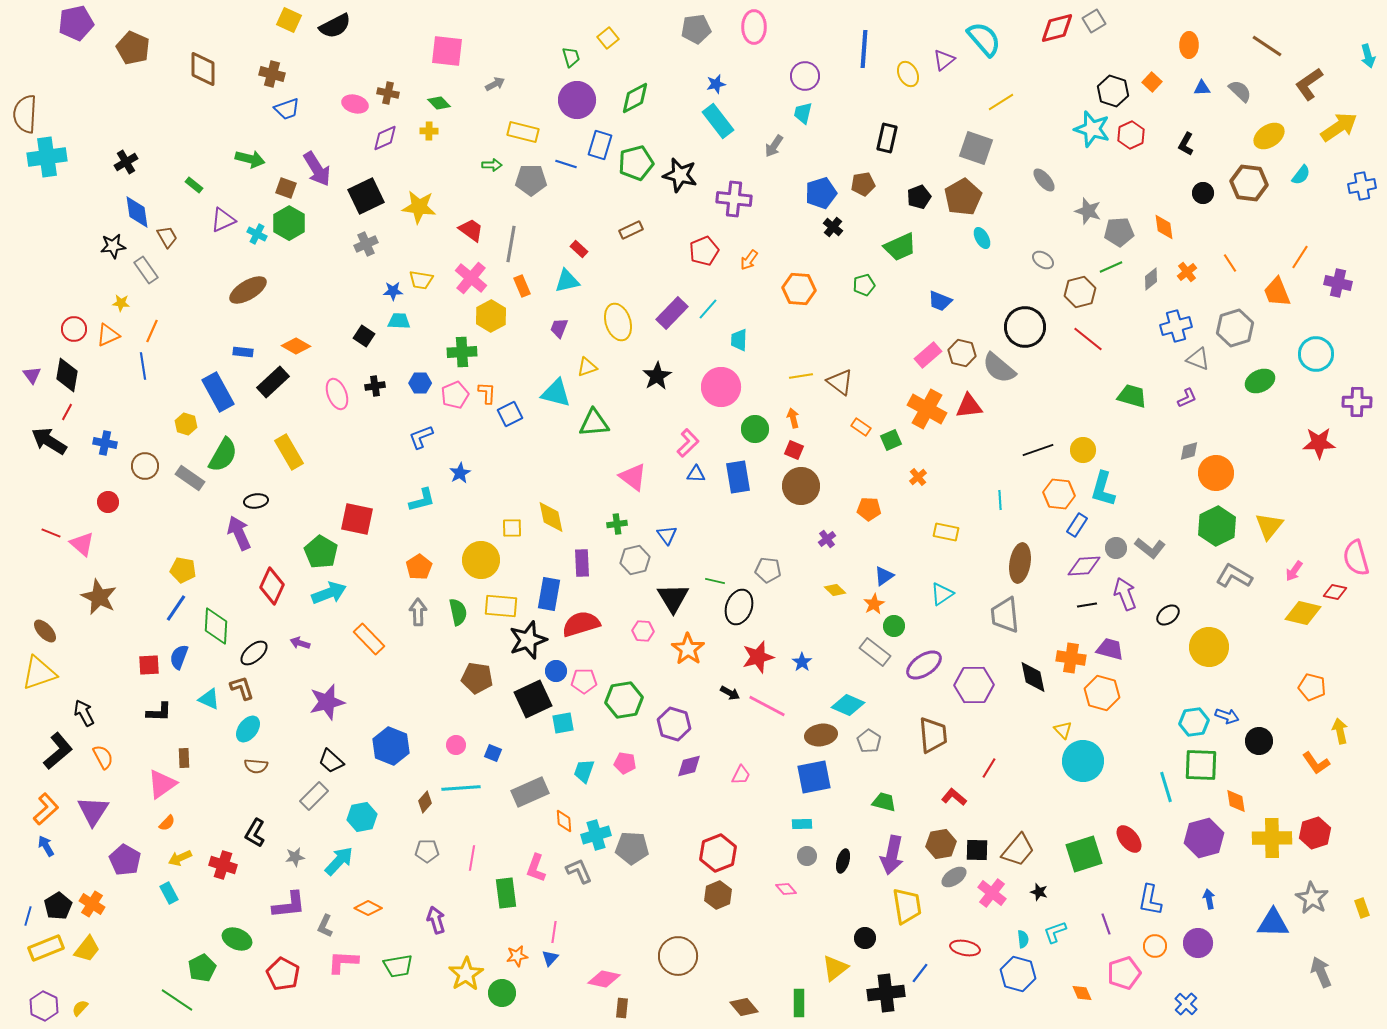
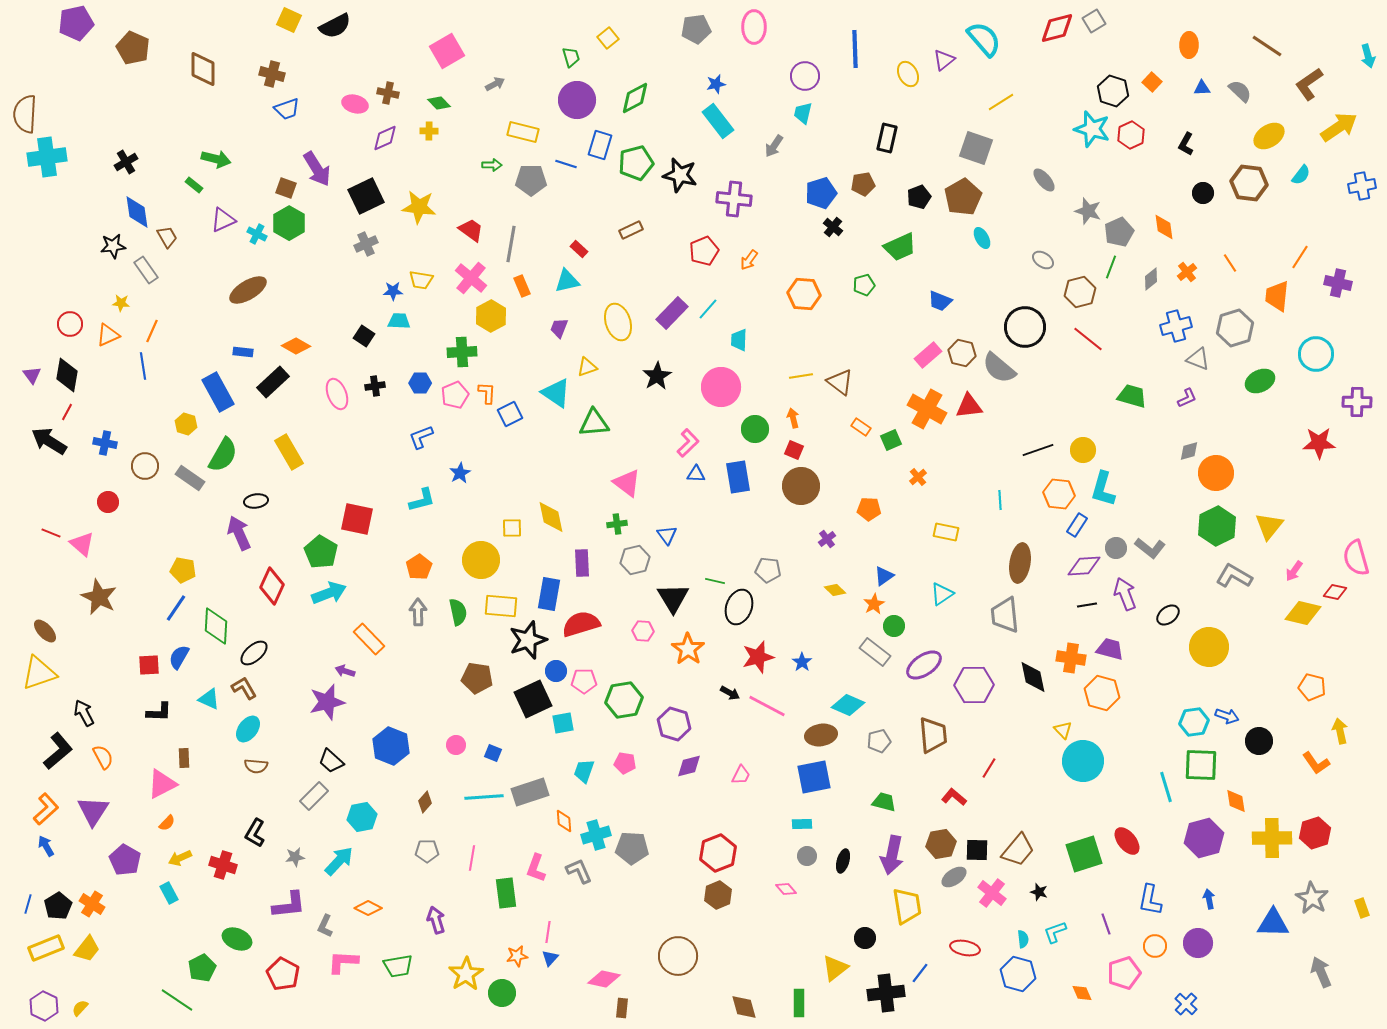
blue line at (864, 49): moved 9 px left; rotated 6 degrees counterclockwise
pink square at (447, 51): rotated 36 degrees counterclockwise
green arrow at (250, 159): moved 34 px left
gray pentagon at (1119, 232): rotated 20 degrees counterclockwise
green line at (1111, 267): rotated 45 degrees counterclockwise
orange hexagon at (799, 289): moved 5 px right, 5 px down
orange trapezoid at (1277, 292): moved 4 px down; rotated 28 degrees clockwise
red circle at (74, 329): moved 4 px left, 5 px up
cyan triangle at (556, 393): rotated 20 degrees clockwise
pink triangle at (633, 477): moved 6 px left, 6 px down
purple arrow at (300, 643): moved 45 px right, 28 px down
blue semicircle at (179, 657): rotated 10 degrees clockwise
brown L-shape at (242, 688): moved 2 px right; rotated 12 degrees counterclockwise
gray pentagon at (869, 741): moved 10 px right; rotated 25 degrees clockwise
pink triangle at (162, 784): rotated 8 degrees clockwise
cyan line at (461, 788): moved 23 px right, 9 px down
gray rectangle at (530, 792): rotated 6 degrees clockwise
red ellipse at (1129, 839): moved 2 px left, 2 px down
blue line at (28, 916): moved 12 px up
pink line at (554, 932): moved 6 px left
brown diamond at (744, 1007): rotated 24 degrees clockwise
